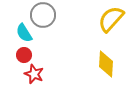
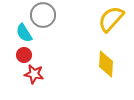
red star: rotated 12 degrees counterclockwise
